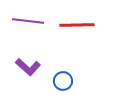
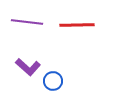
purple line: moved 1 px left, 1 px down
blue circle: moved 10 px left
